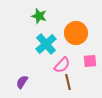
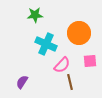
green star: moved 4 px left, 1 px up; rotated 21 degrees counterclockwise
orange circle: moved 3 px right
cyan cross: rotated 25 degrees counterclockwise
brown line: moved 2 px right
